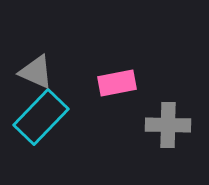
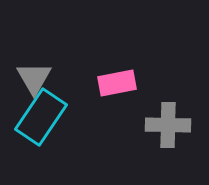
gray triangle: moved 2 px left, 6 px down; rotated 36 degrees clockwise
cyan rectangle: rotated 10 degrees counterclockwise
